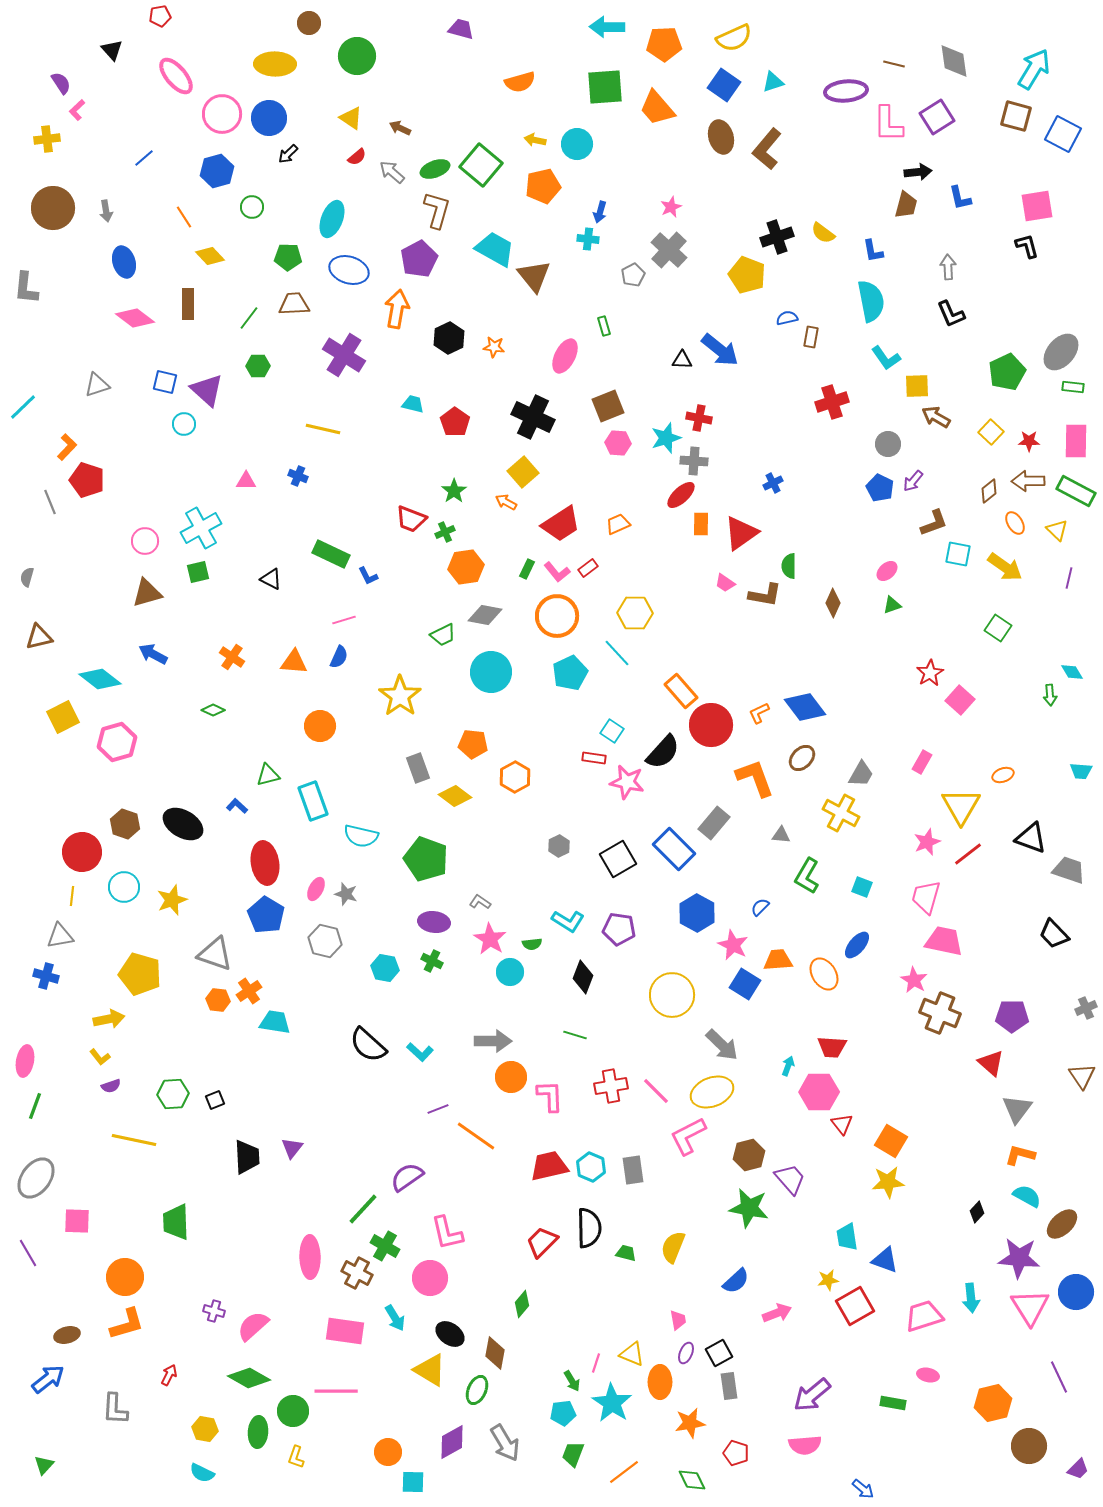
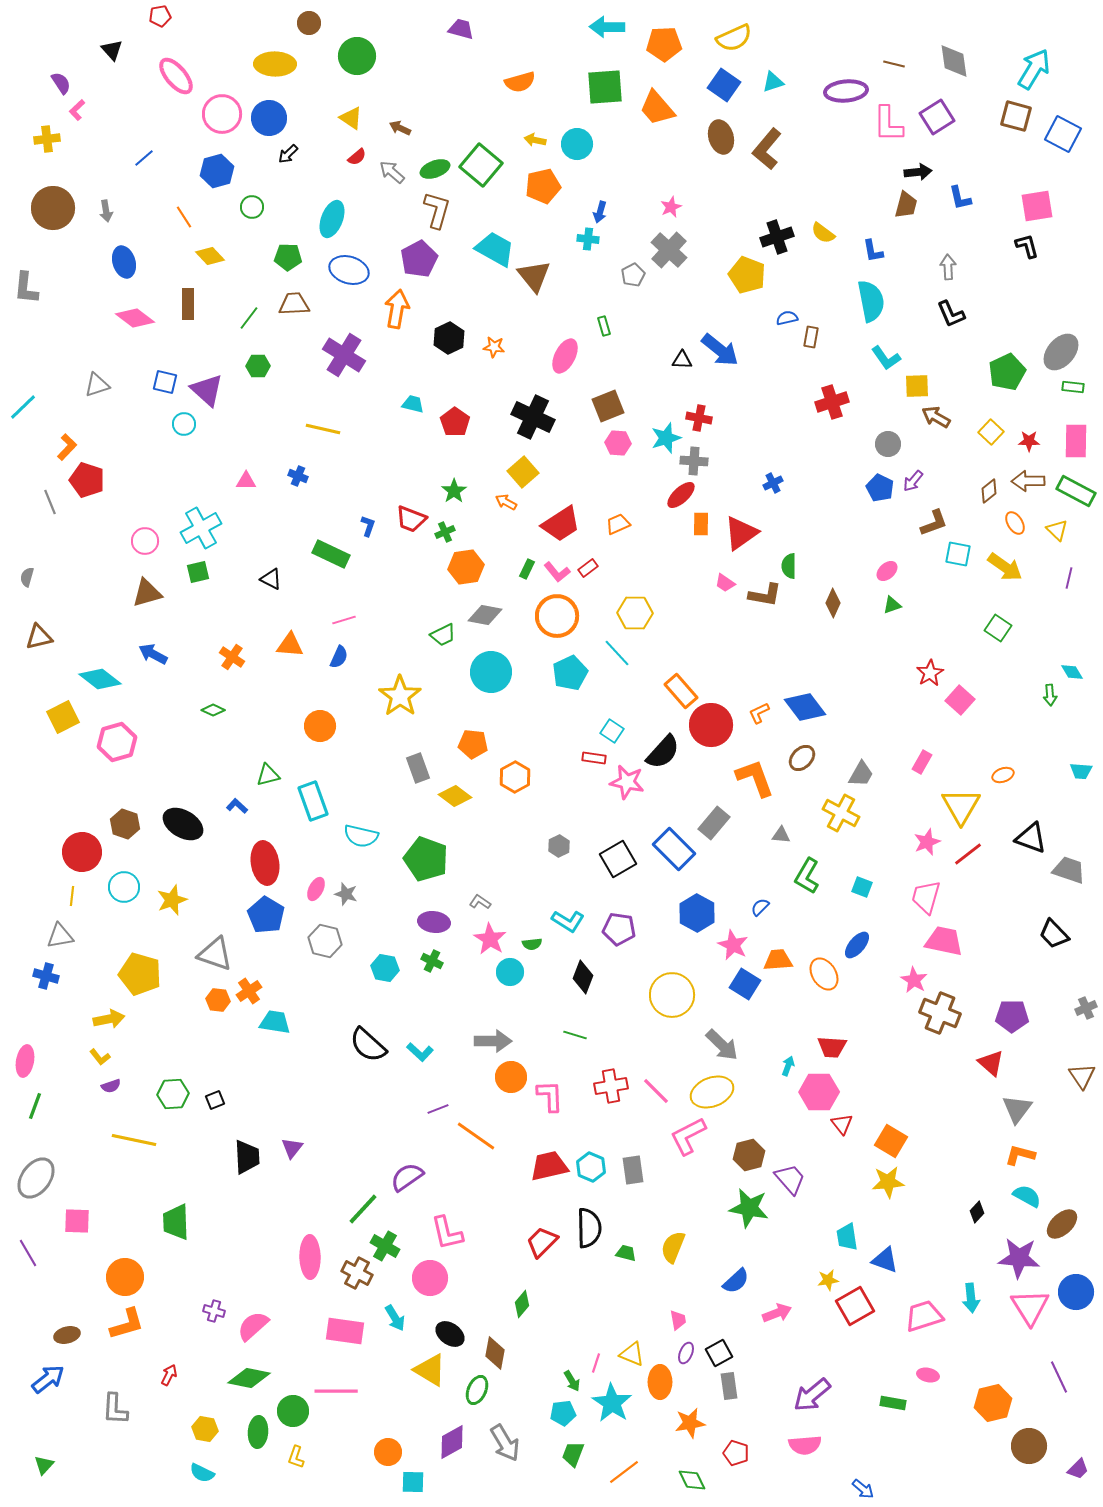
blue L-shape at (368, 576): moved 50 px up; rotated 135 degrees counterclockwise
orange triangle at (294, 662): moved 4 px left, 17 px up
green diamond at (249, 1378): rotated 18 degrees counterclockwise
